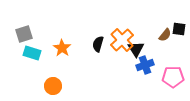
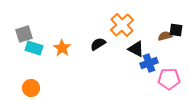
black square: moved 3 px left, 1 px down
brown semicircle: moved 1 px down; rotated 144 degrees counterclockwise
orange cross: moved 15 px up
black semicircle: rotated 42 degrees clockwise
black triangle: rotated 30 degrees counterclockwise
cyan rectangle: moved 2 px right, 5 px up
blue cross: moved 4 px right, 2 px up
pink pentagon: moved 4 px left, 2 px down
orange circle: moved 22 px left, 2 px down
